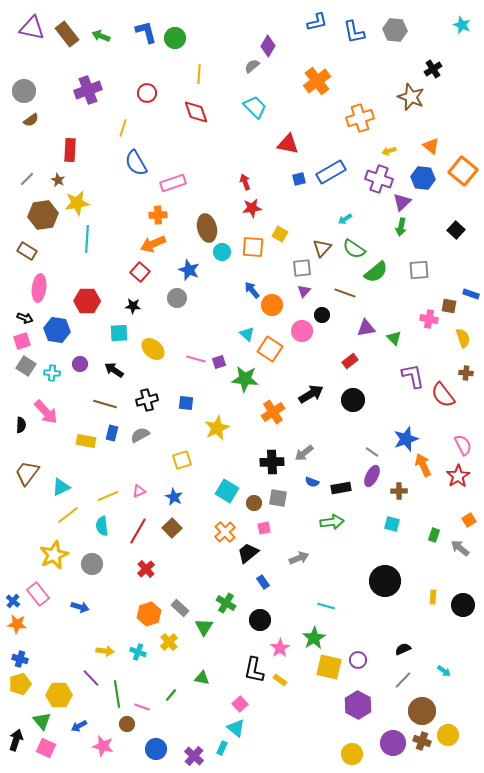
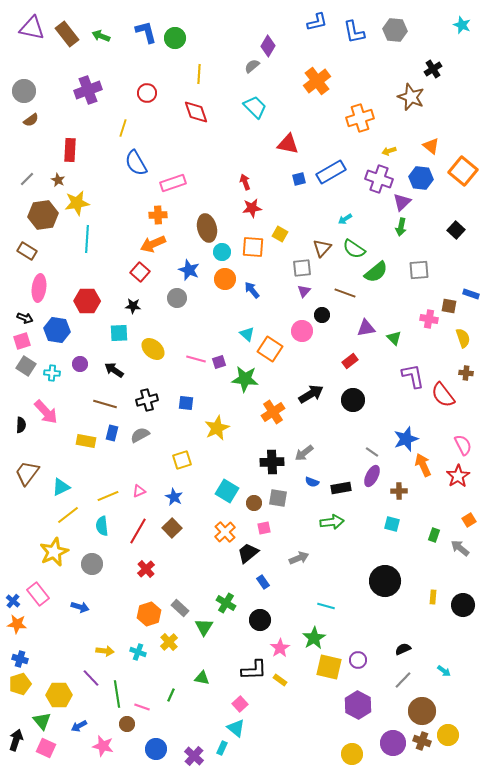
blue hexagon at (423, 178): moved 2 px left
orange circle at (272, 305): moved 47 px left, 26 px up
yellow star at (54, 555): moved 3 px up
black L-shape at (254, 670): rotated 104 degrees counterclockwise
green line at (171, 695): rotated 16 degrees counterclockwise
